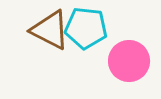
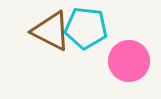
brown triangle: moved 1 px right, 1 px down
